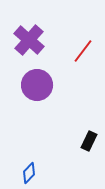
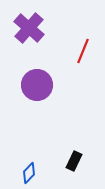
purple cross: moved 12 px up
red line: rotated 15 degrees counterclockwise
black rectangle: moved 15 px left, 20 px down
